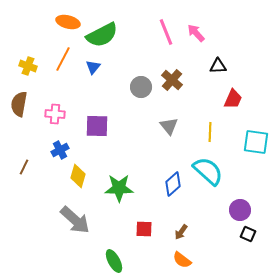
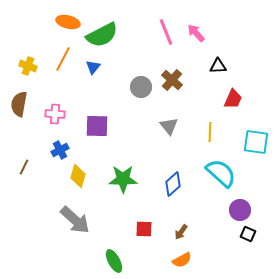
cyan semicircle: moved 13 px right, 2 px down
green star: moved 4 px right, 9 px up
orange semicircle: rotated 66 degrees counterclockwise
